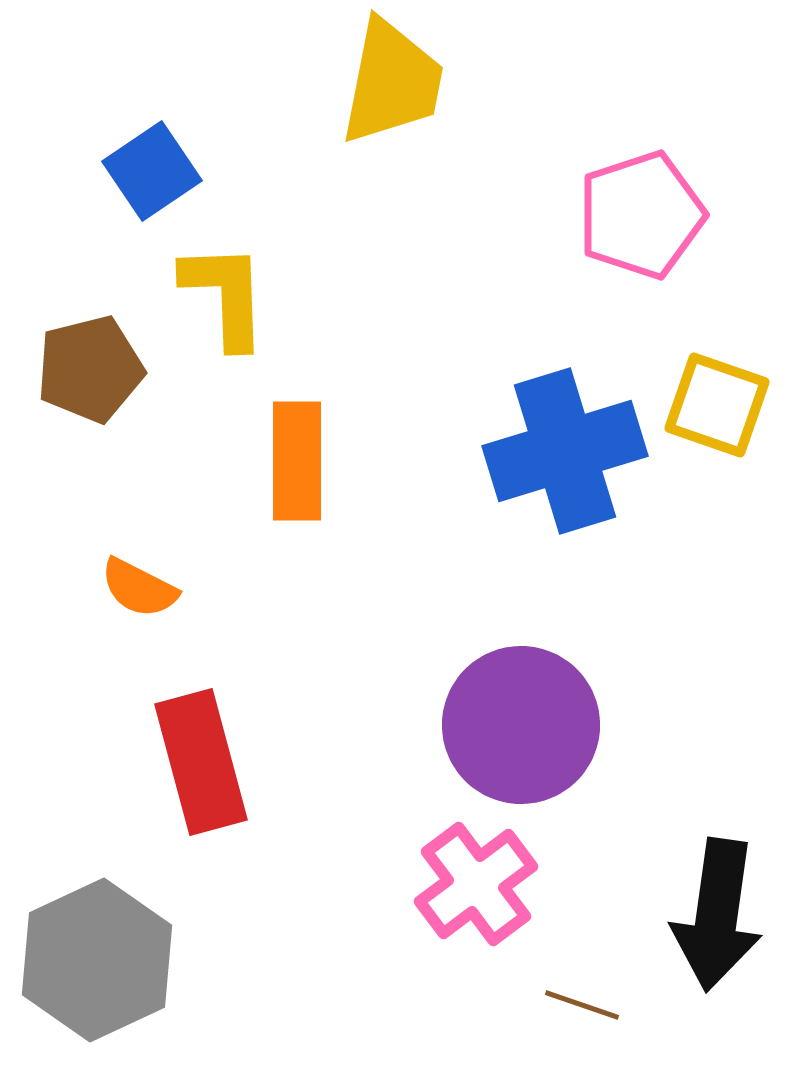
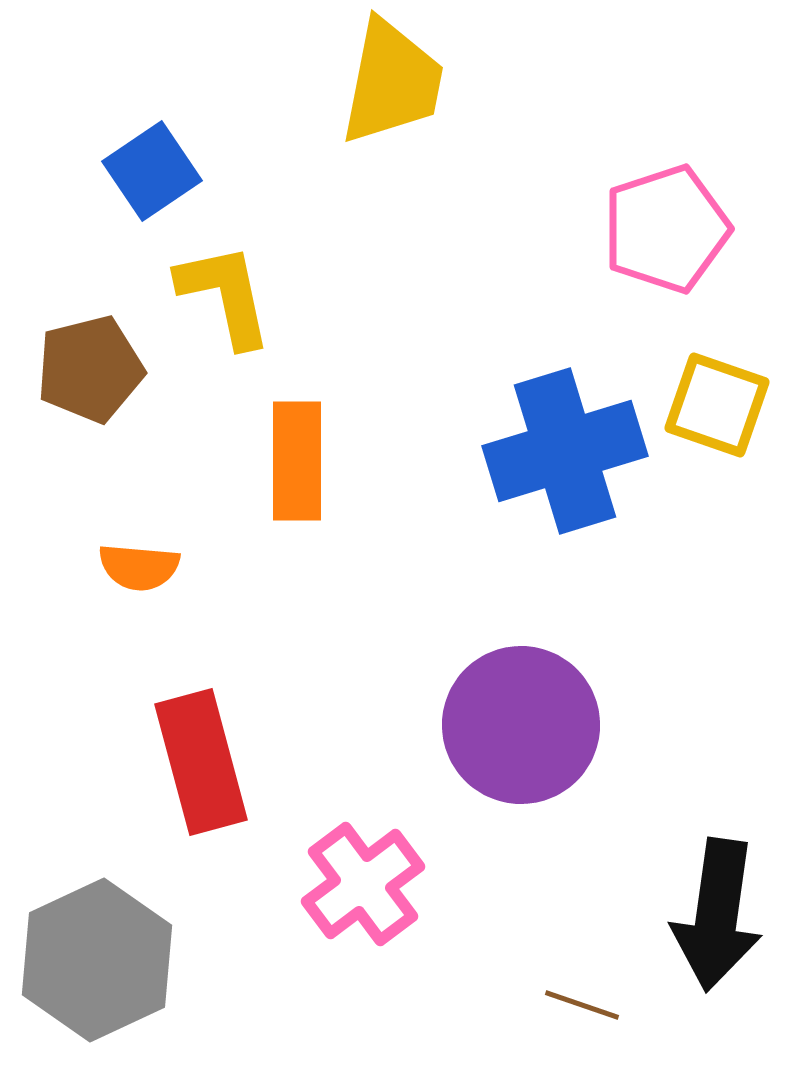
pink pentagon: moved 25 px right, 14 px down
yellow L-shape: rotated 10 degrees counterclockwise
orange semicircle: moved 21 px up; rotated 22 degrees counterclockwise
pink cross: moved 113 px left
